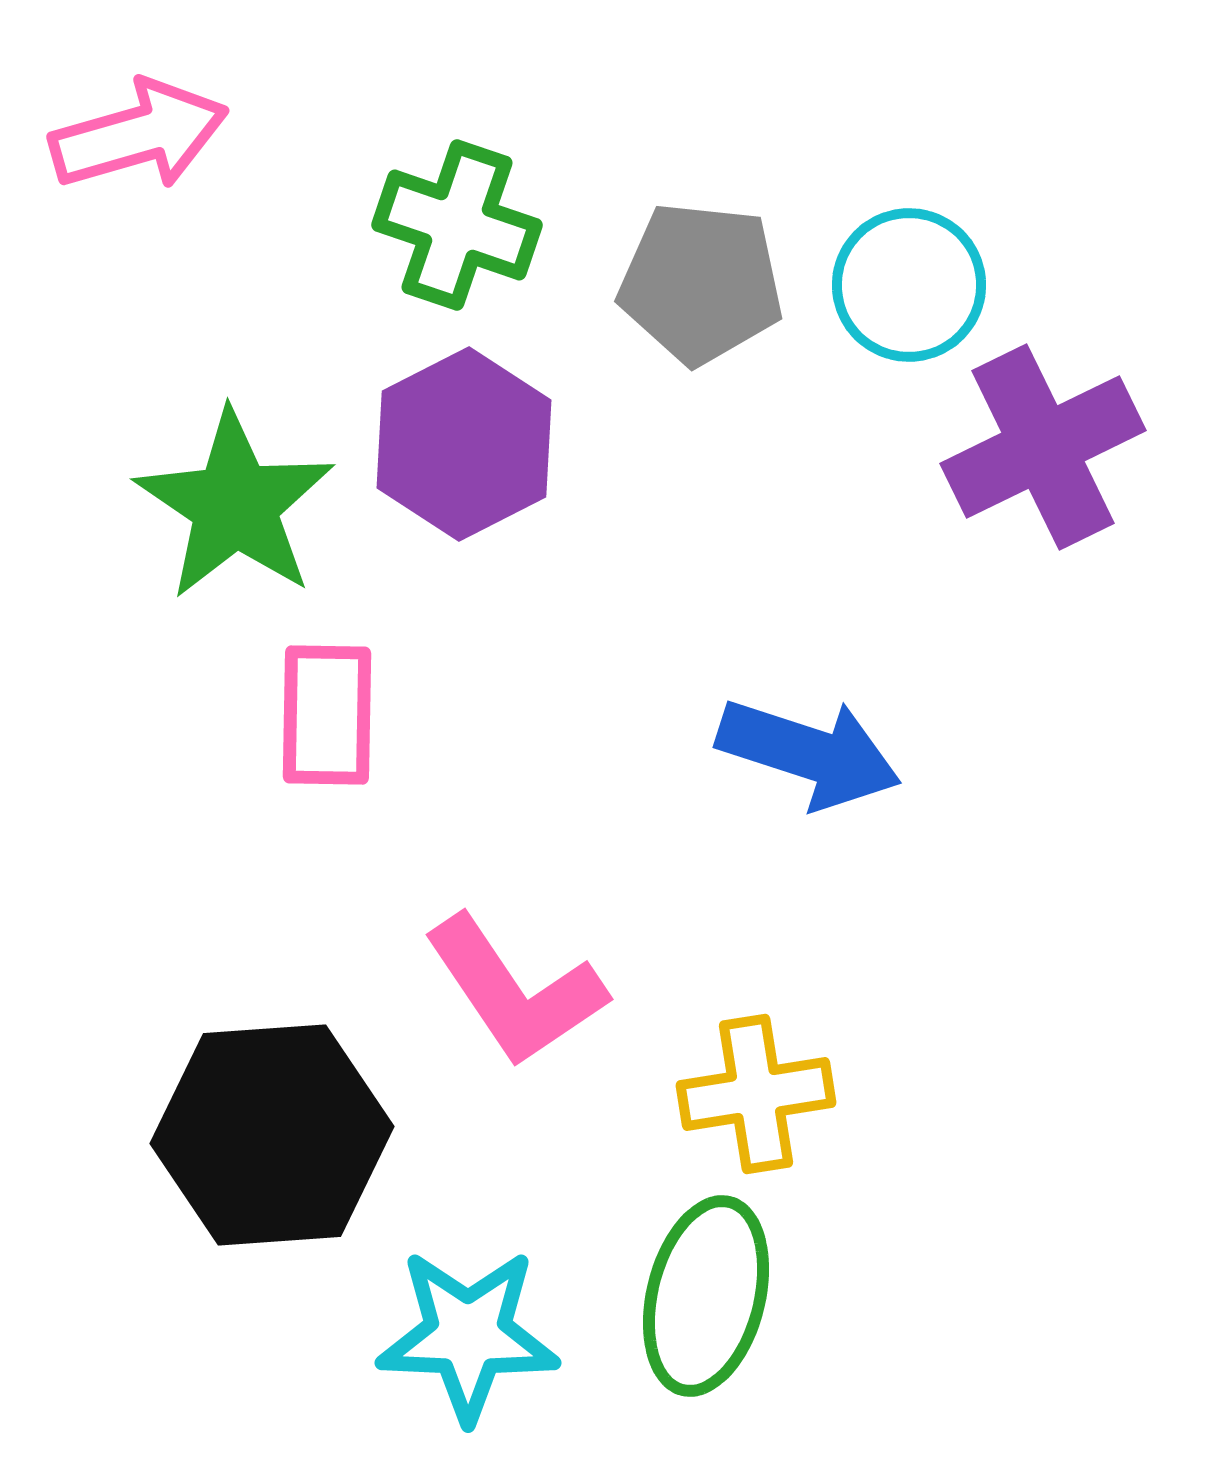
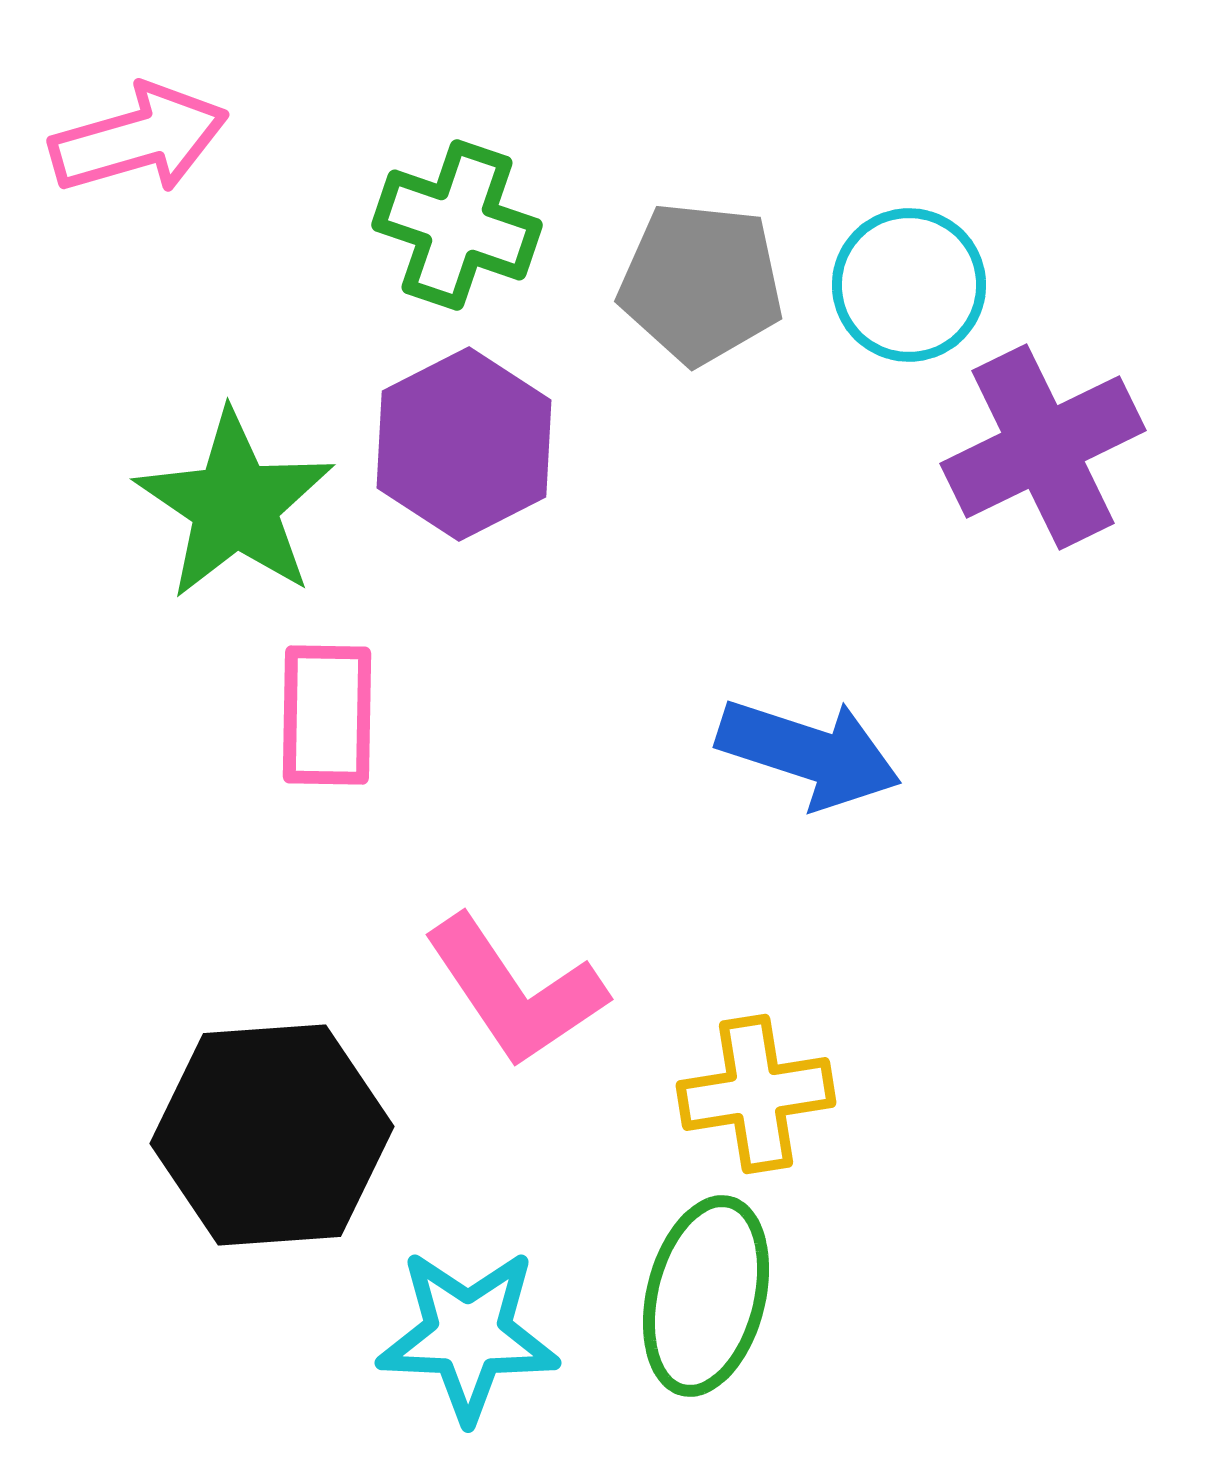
pink arrow: moved 4 px down
